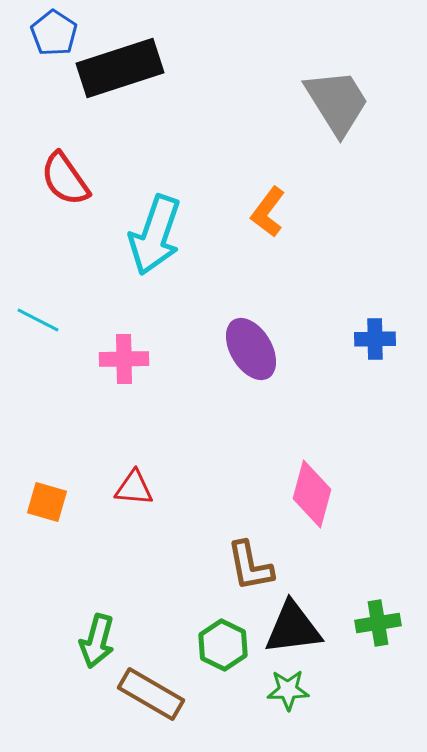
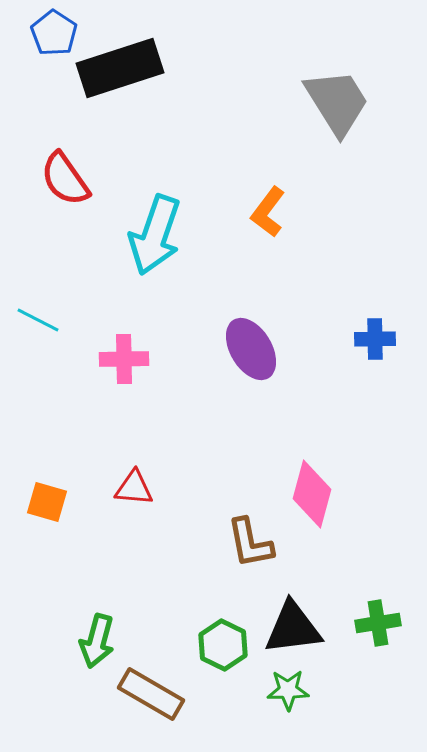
brown L-shape: moved 23 px up
